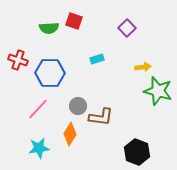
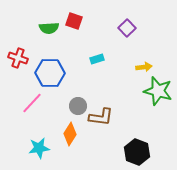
red cross: moved 2 px up
yellow arrow: moved 1 px right
pink line: moved 6 px left, 6 px up
